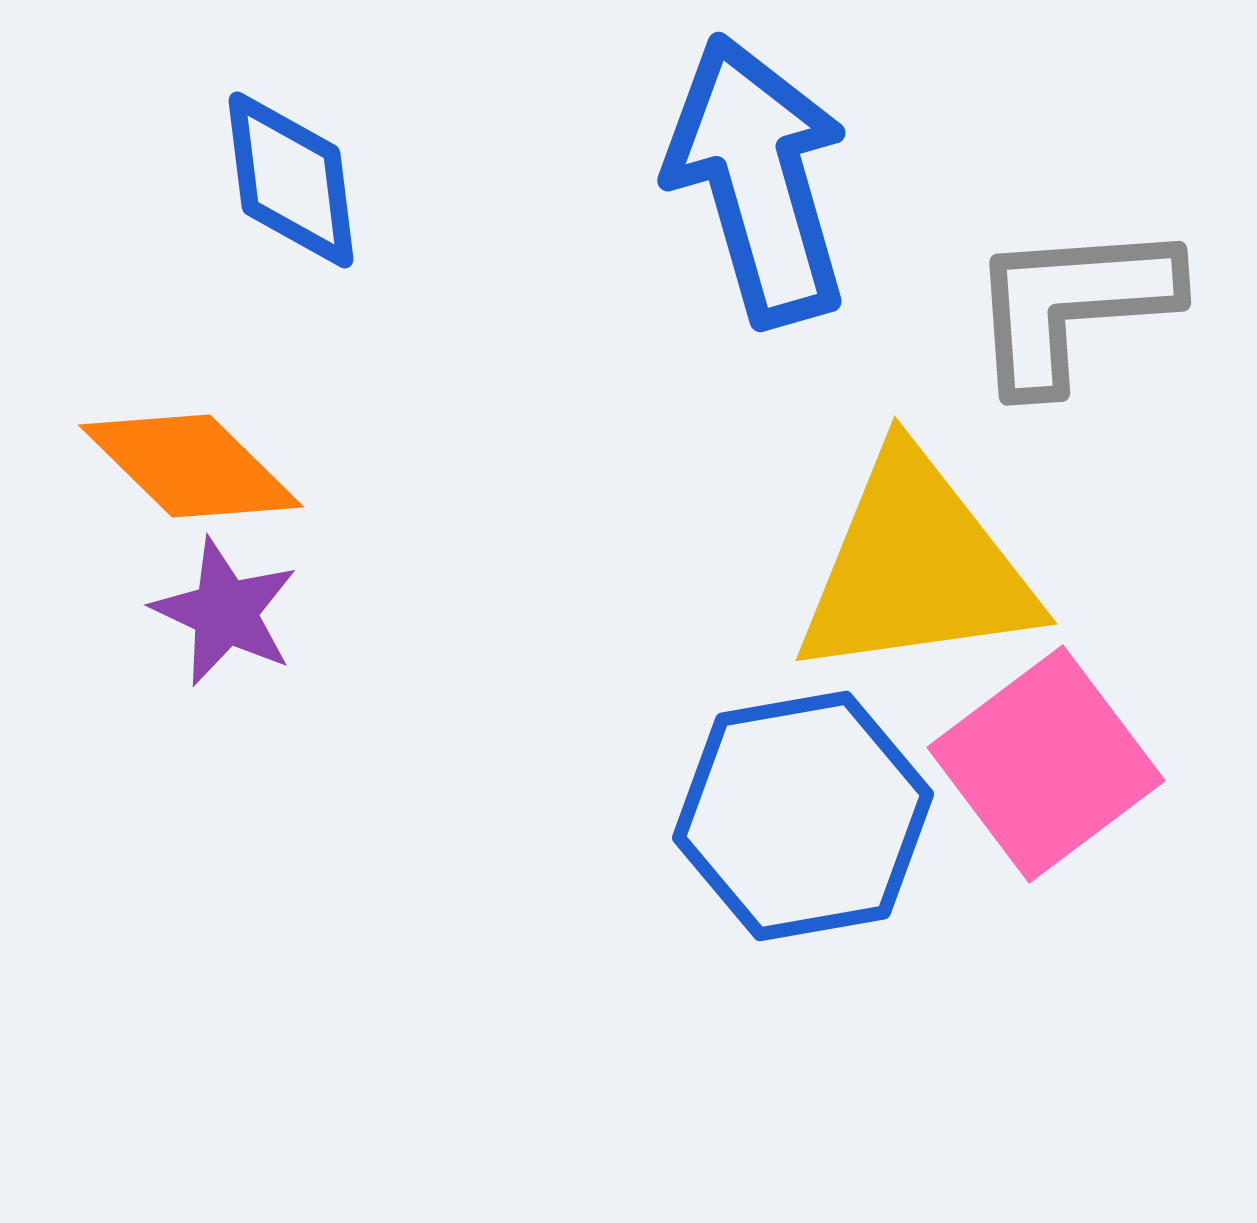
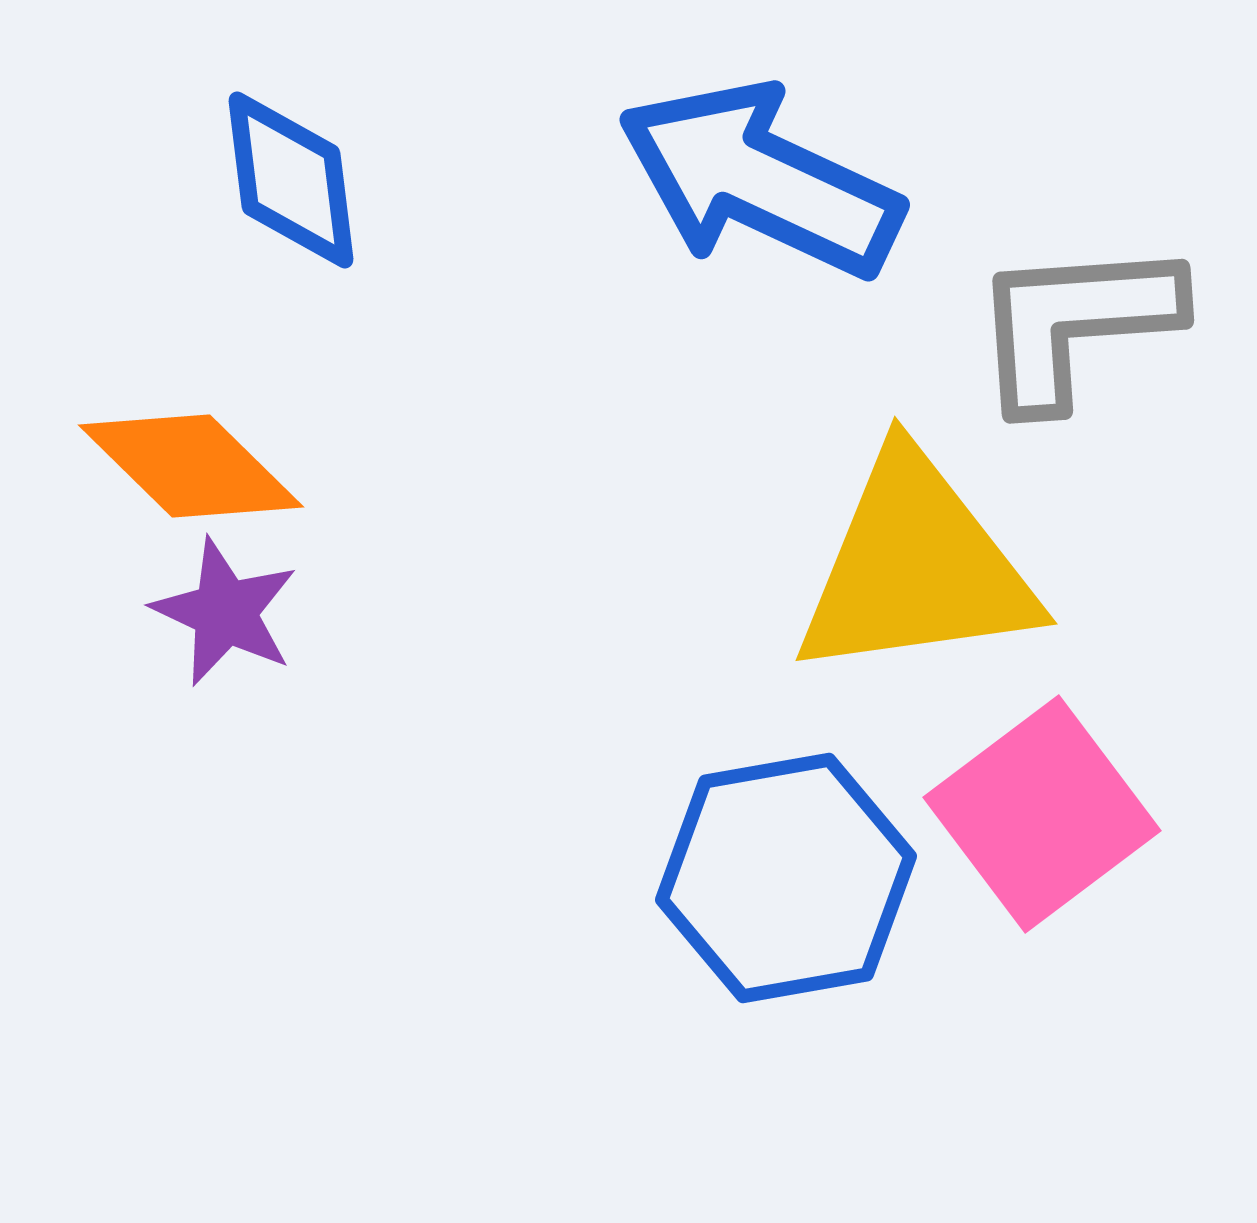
blue arrow: moved 2 px right; rotated 49 degrees counterclockwise
gray L-shape: moved 3 px right, 18 px down
pink square: moved 4 px left, 50 px down
blue hexagon: moved 17 px left, 62 px down
